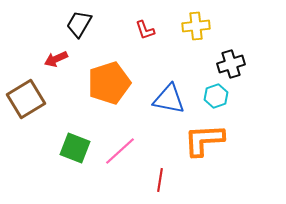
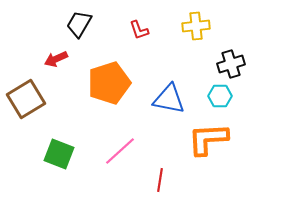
red L-shape: moved 6 px left
cyan hexagon: moved 4 px right; rotated 20 degrees clockwise
orange L-shape: moved 4 px right, 1 px up
green square: moved 16 px left, 6 px down
